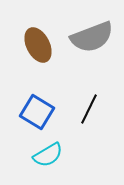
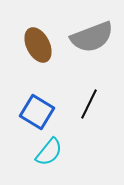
black line: moved 5 px up
cyan semicircle: moved 1 px right, 3 px up; rotated 20 degrees counterclockwise
